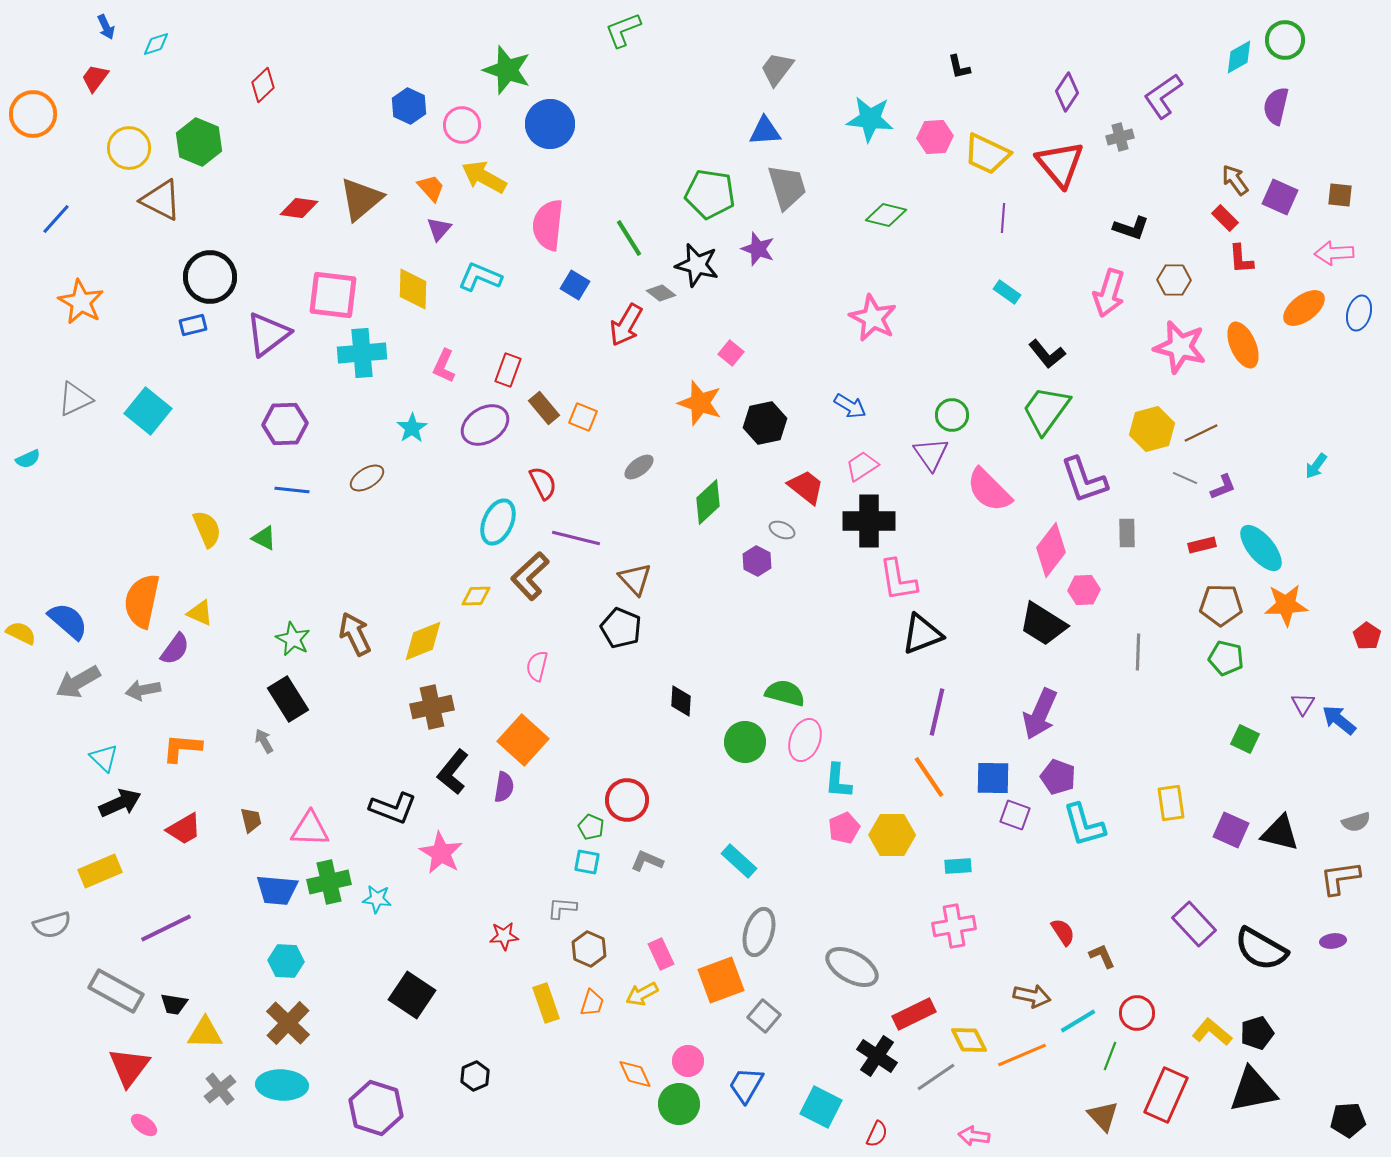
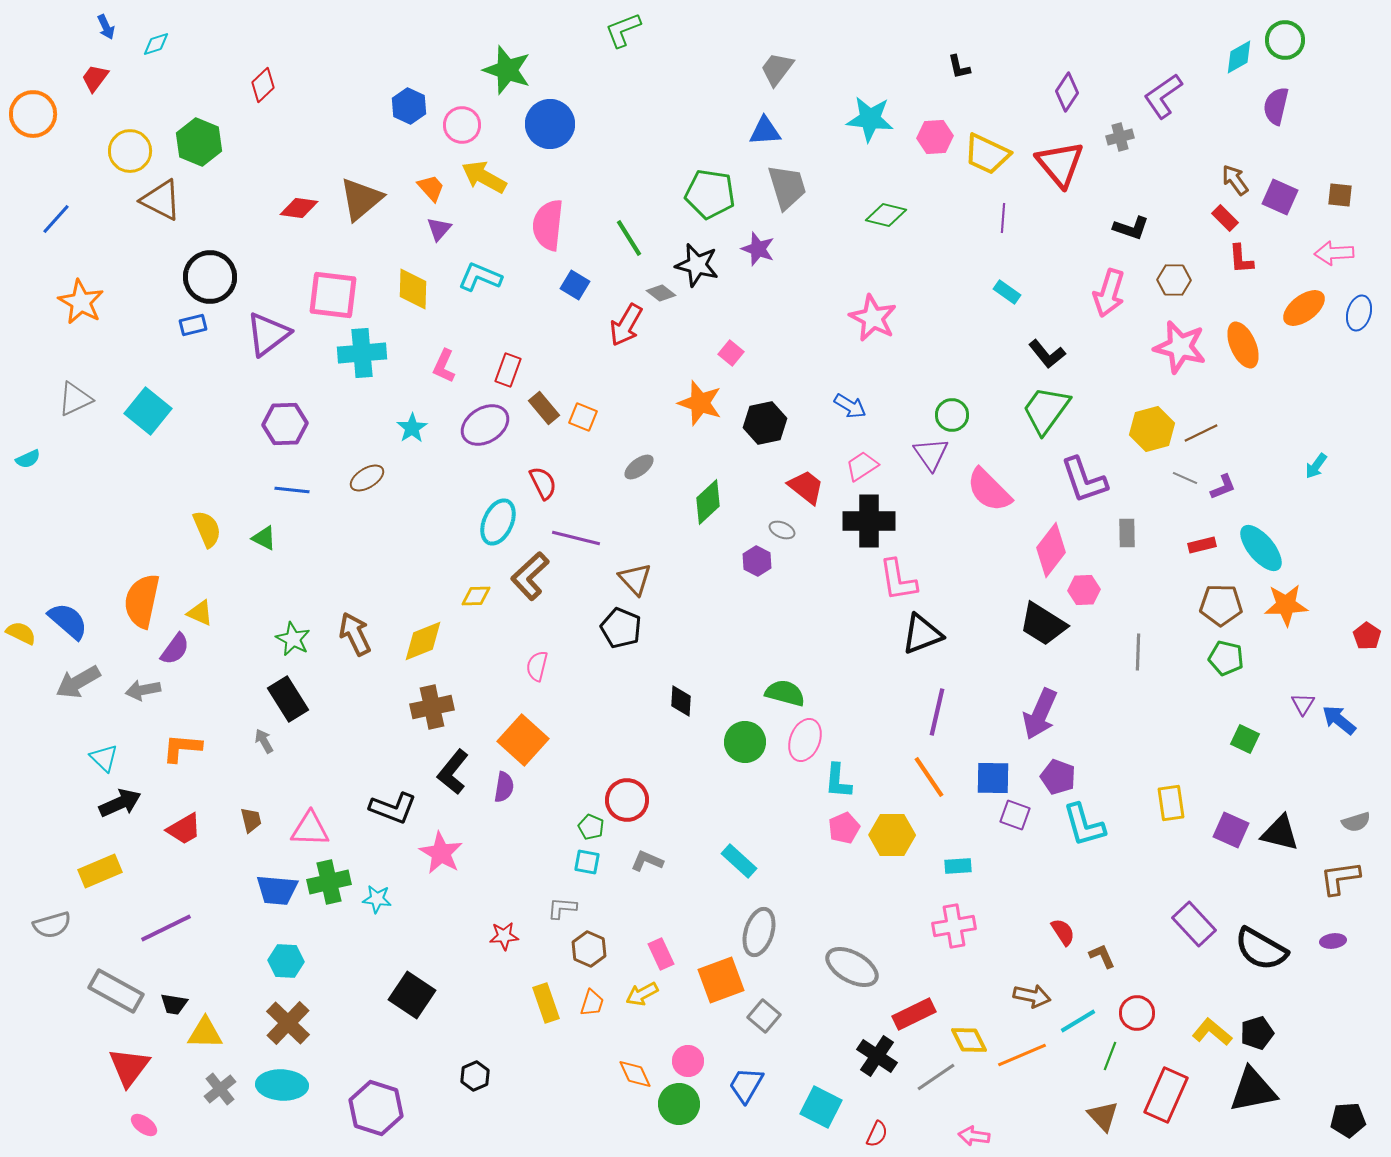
yellow circle at (129, 148): moved 1 px right, 3 px down
